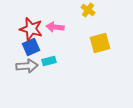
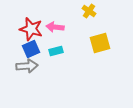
yellow cross: moved 1 px right, 1 px down
blue square: moved 2 px down
cyan rectangle: moved 7 px right, 10 px up
